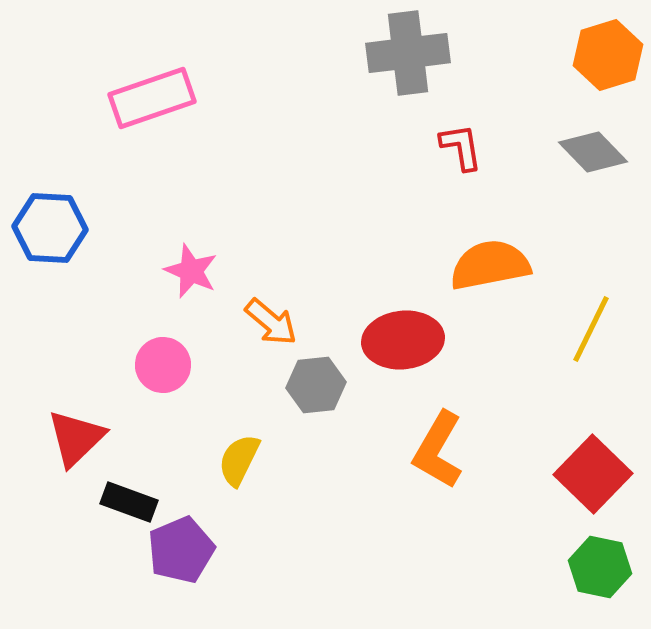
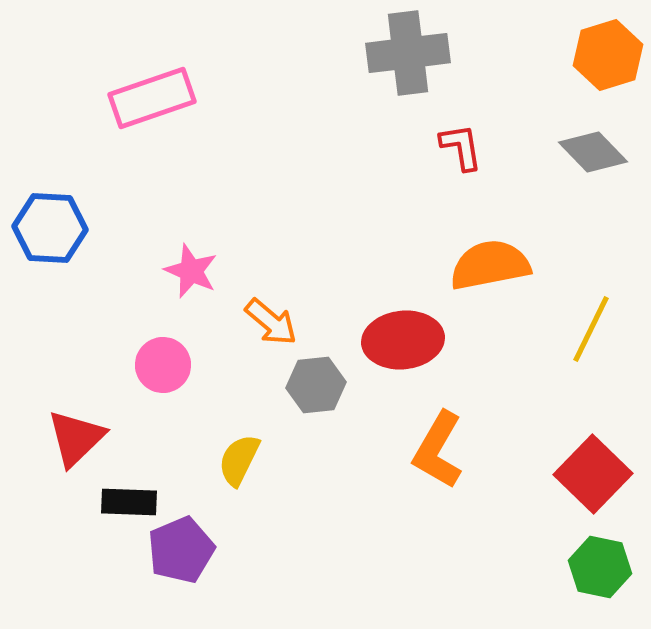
black rectangle: rotated 18 degrees counterclockwise
